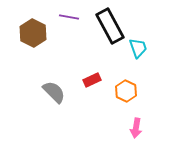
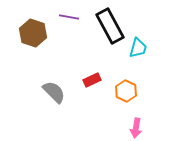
brown hexagon: rotated 8 degrees counterclockwise
cyan trapezoid: rotated 35 degrees clockwise
